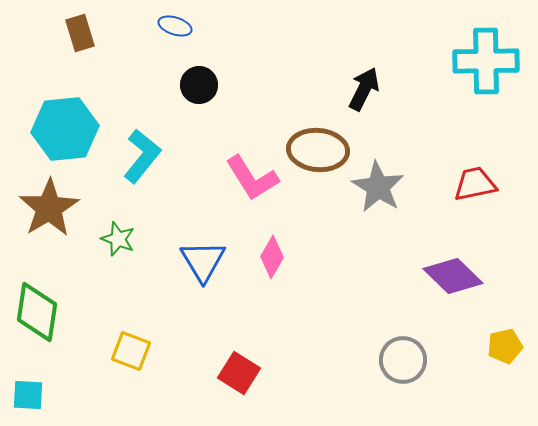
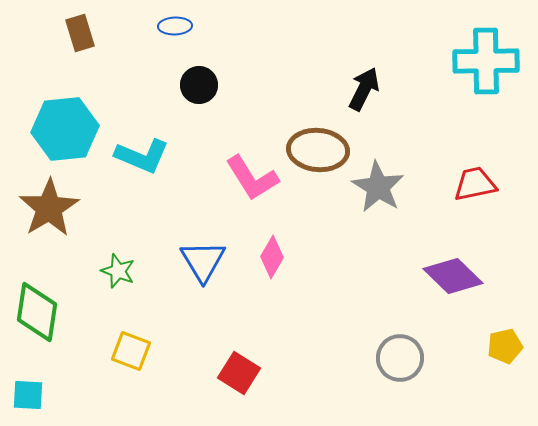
blue ellipse: rotated 20 degrees counterclockwise
cyan L-shape: rotated 74 degrees clockwise
green star: moved 32 px down
gray circle: moved 3 px left, 2 px up
